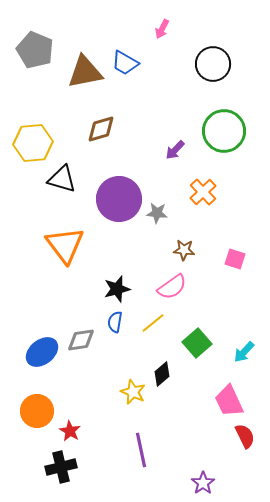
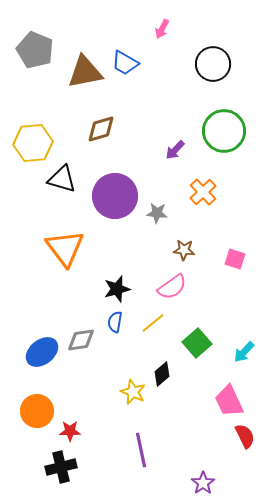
purple circle: moved 4 px left, 3 px up
orange triangle: moved 3 px down
red star: rotated 30 degrees counterclockwise
